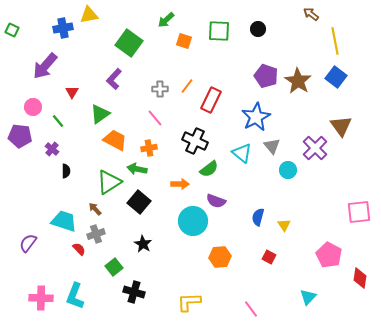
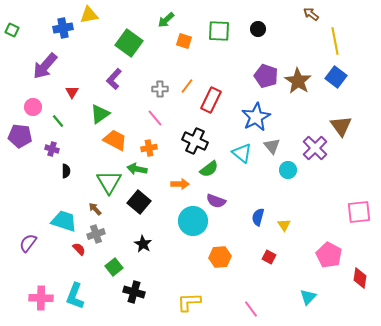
purple cross at (52, 149): rotated 24 degrees counterclockwise
green triangle at (109, 182): rotated 28 degrees counterclockwise
